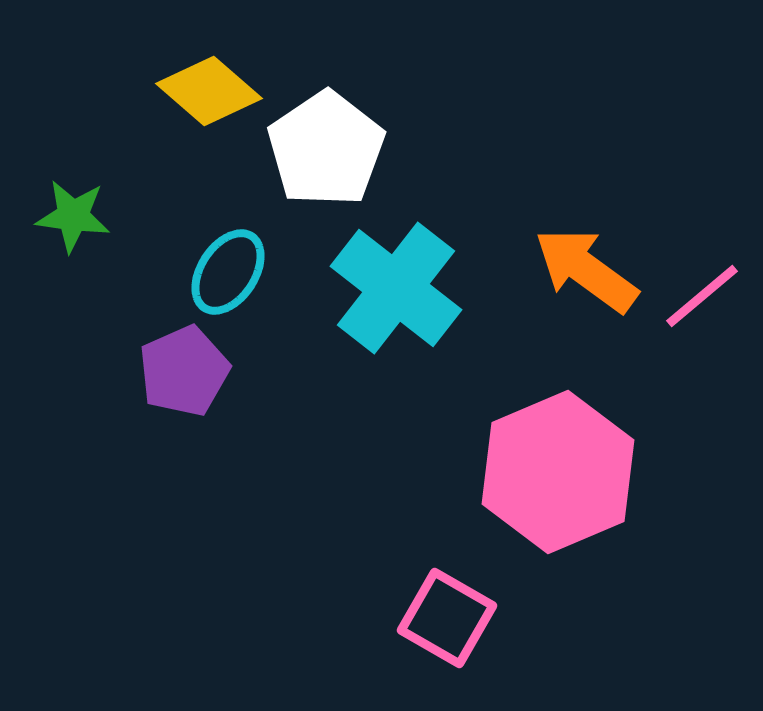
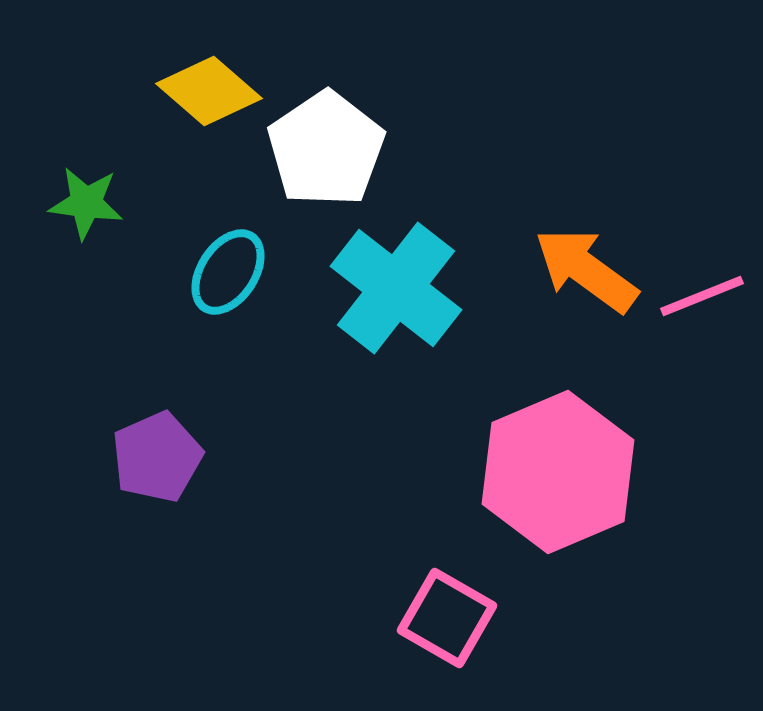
green star: moved 13 px right, 13 px up
pink line: rotated 18 degrees clockwise
purple pentagon: moved 27 px left, 86 px down
